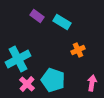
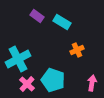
orange cross: moved 1 px left
